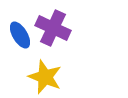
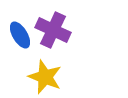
purple cross: moved 2 px down
